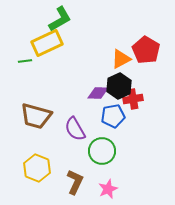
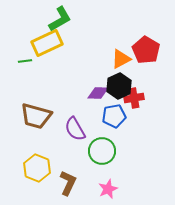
red cross: moved 1 px right, 1 px up
blue pentagon: moved 1 px right
brown L-shape: moved 7 px left, 1 px down
